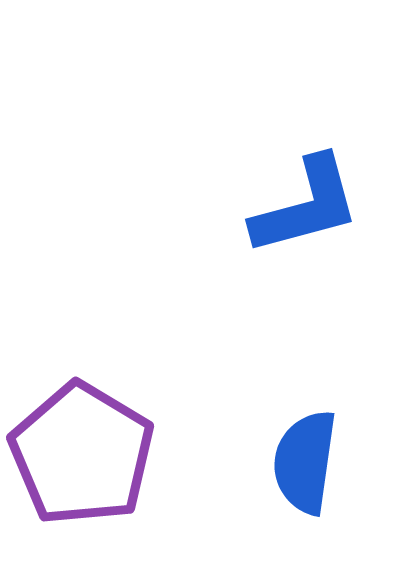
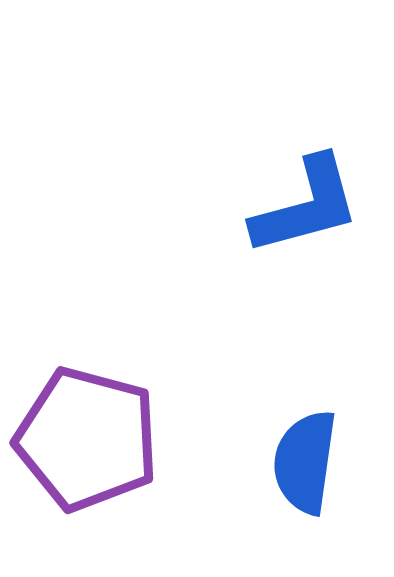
purple pentagon: moved 5 px right, 15 px up; rotated 16 degrees counterclockwise
